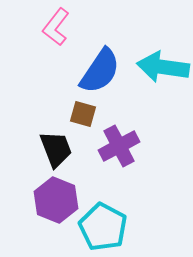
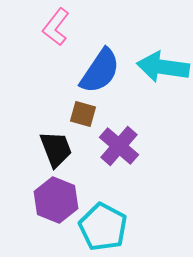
purple cross: rotated 21 degrees counterclockwise
